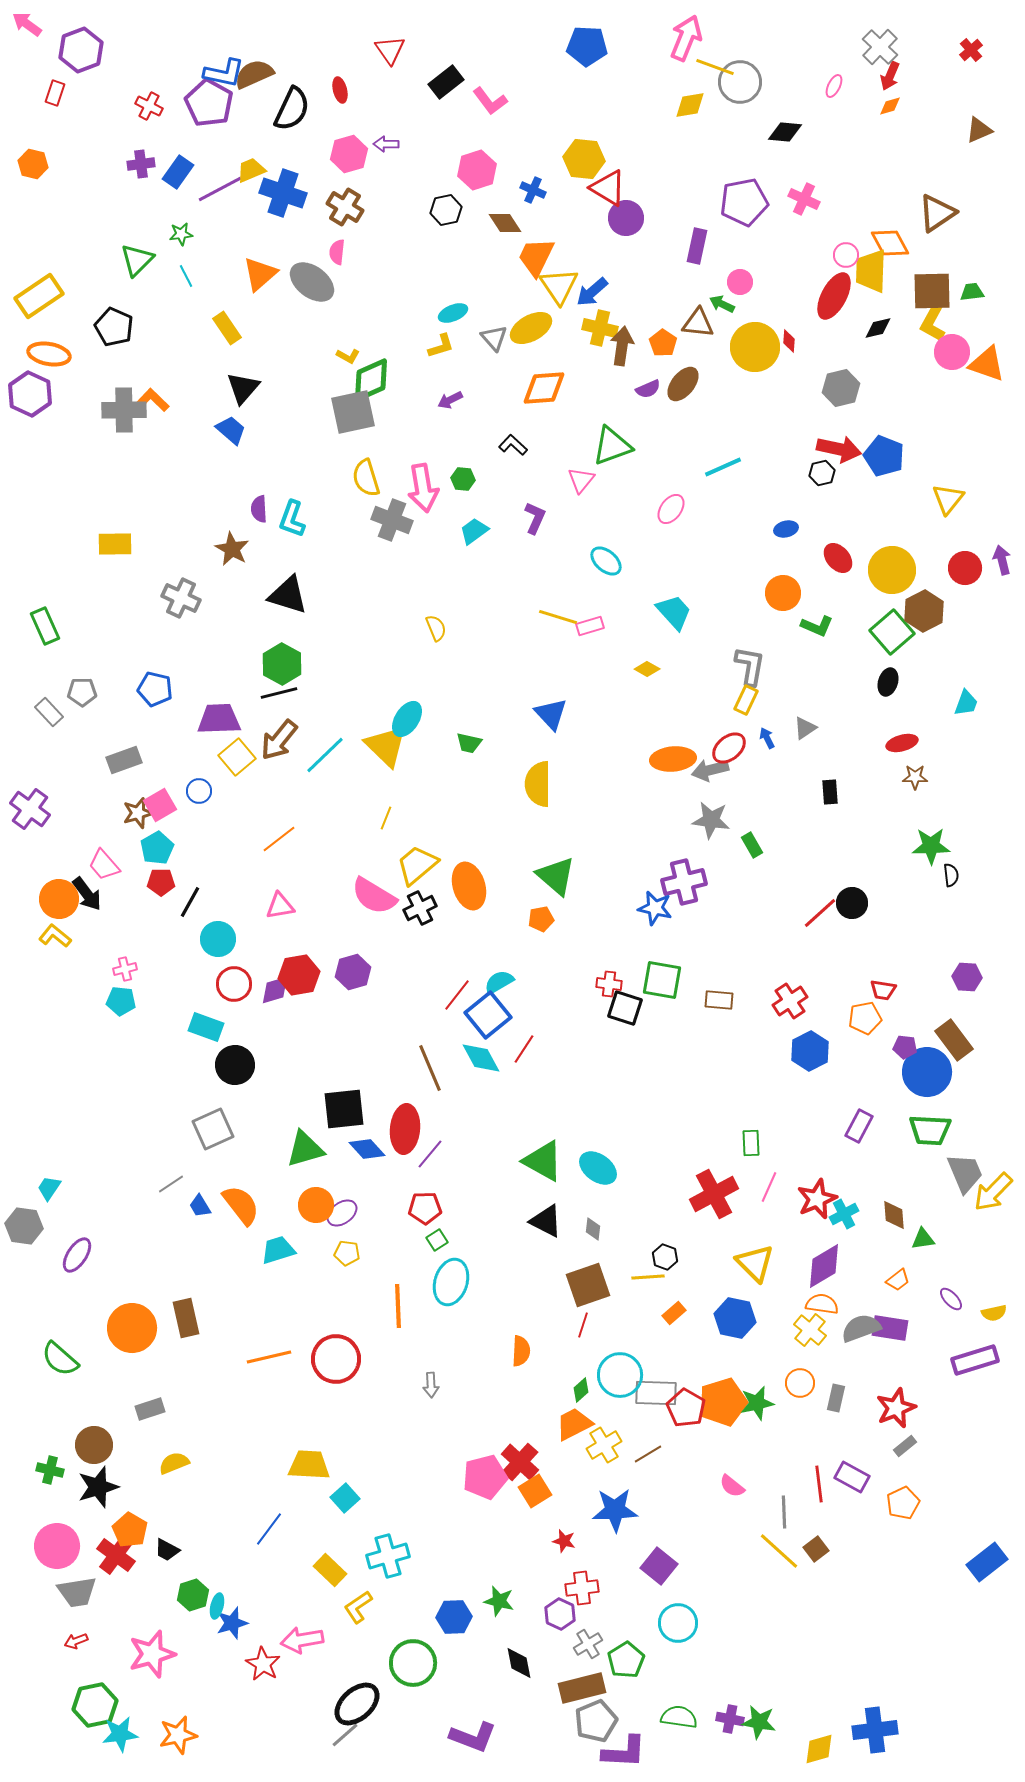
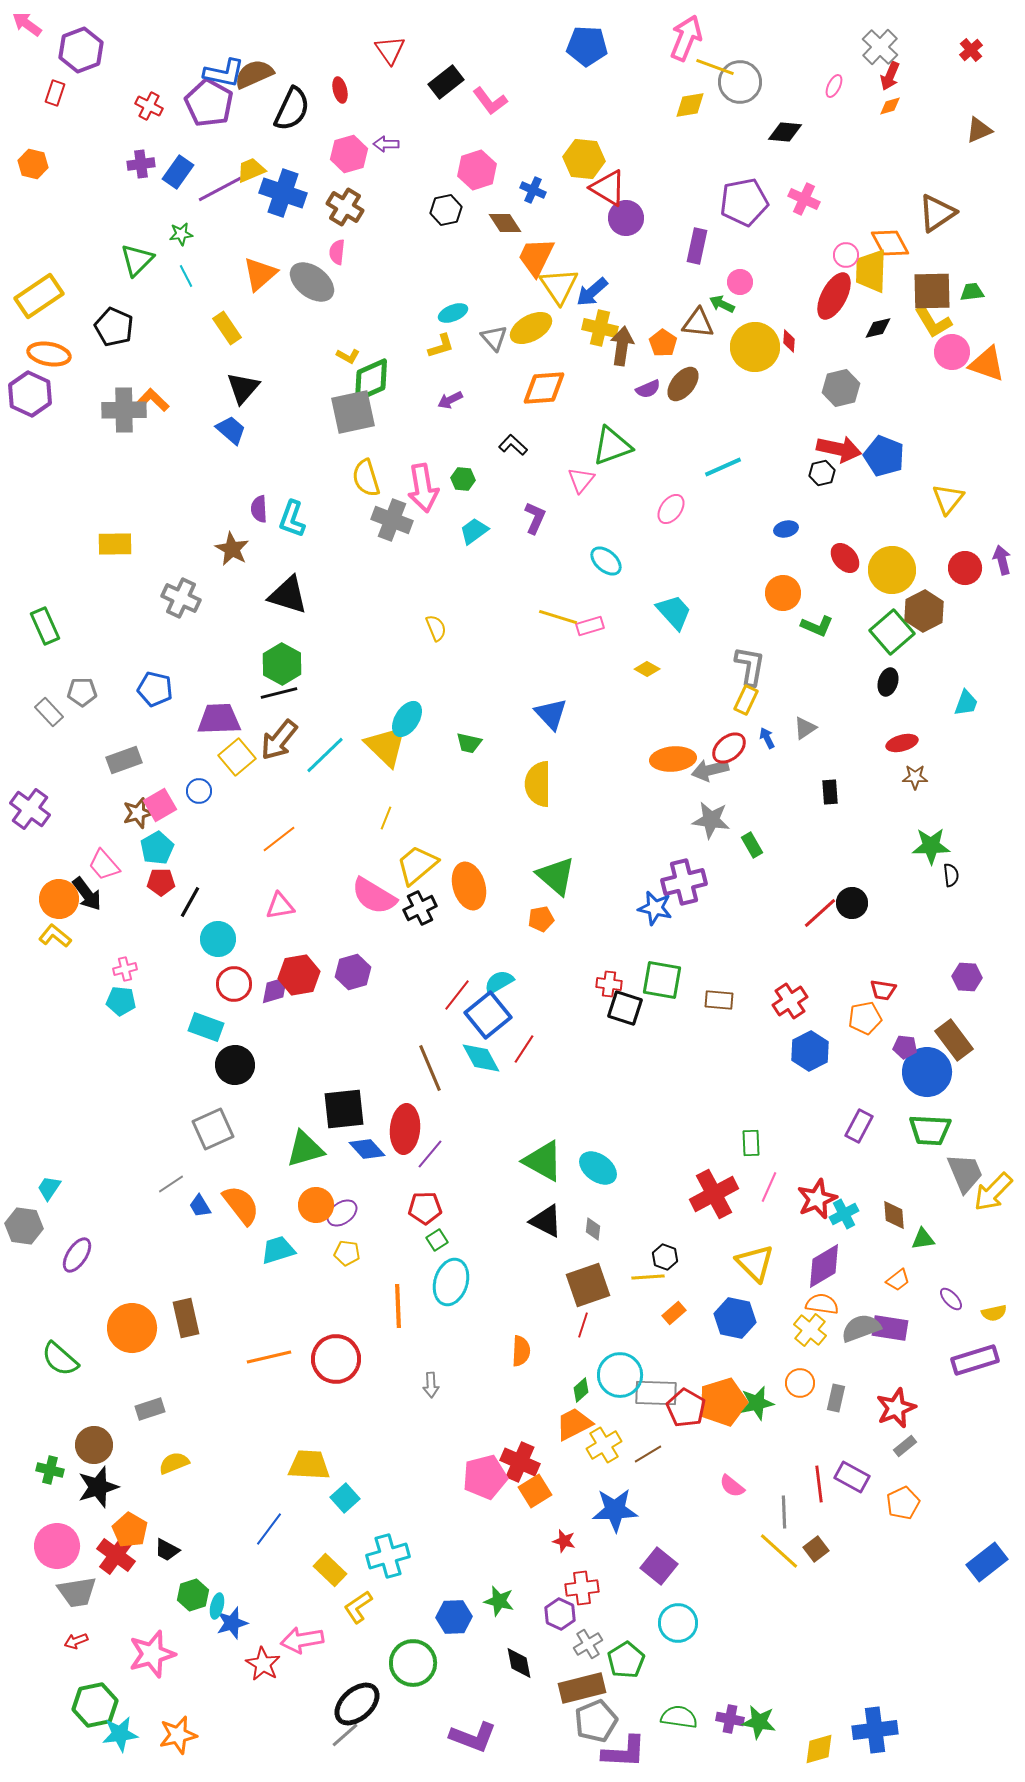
yellow L-shape at (933, 322): rotated 60 degrees counterclockwise
red ellipse at (838, 558): moved 7 px right
red cross at (520, 1462): rotated 18 degrees counterclockwise
